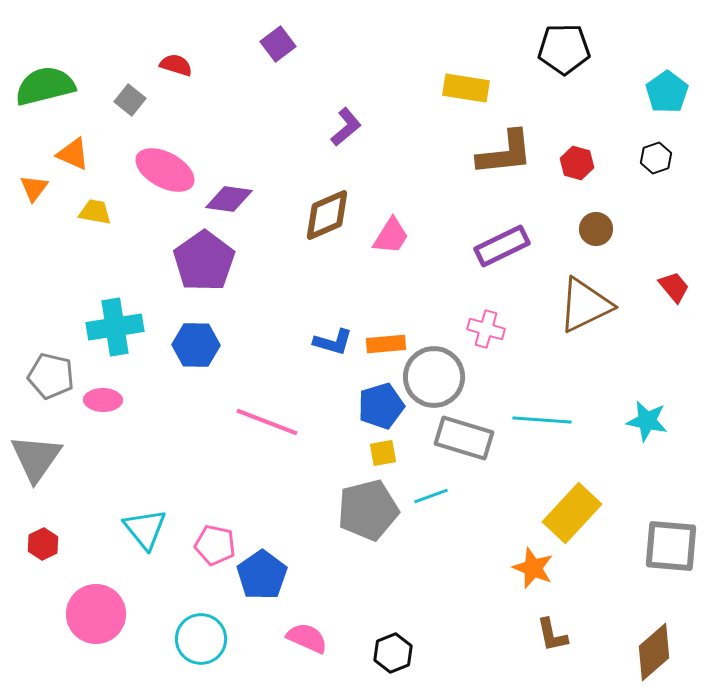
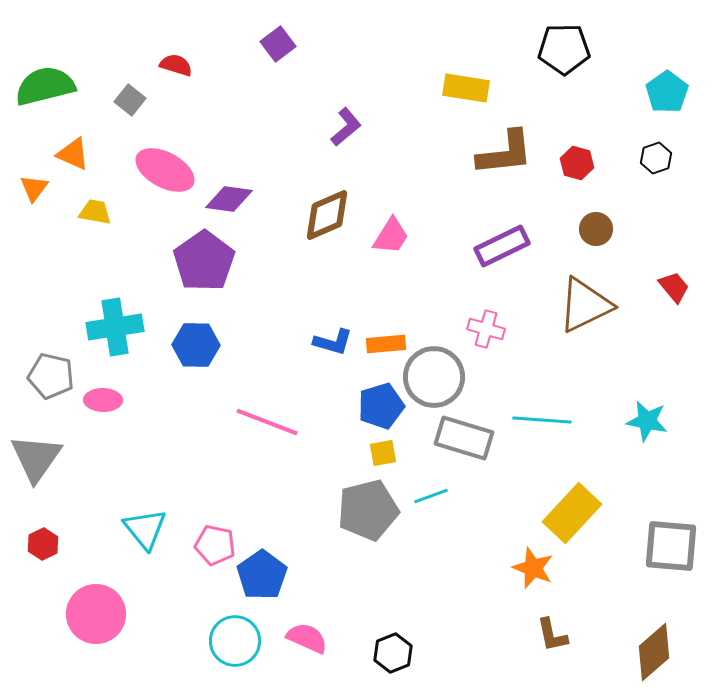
cyan circle at (201, 639): moved 34 px right, 2 px down
